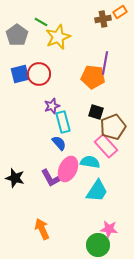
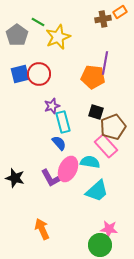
green line: moved 3 px left
cyan trapezoid: rotated 15 degrees clockwise
green circle: moved 2 px right
